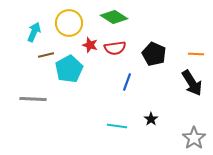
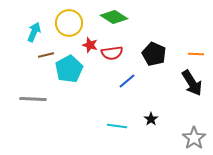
red semicircle: moved 3 px left, 5 px down
blue line: moved 1 px up; rotated 30 degrees clockwise
